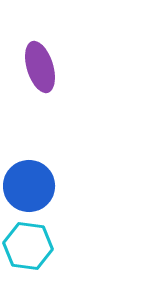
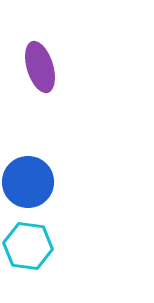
blue circle: moved 1 px left, 4 px up
